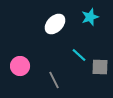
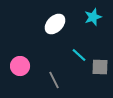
cyan star: moved 3 px right
